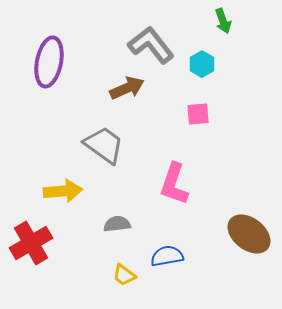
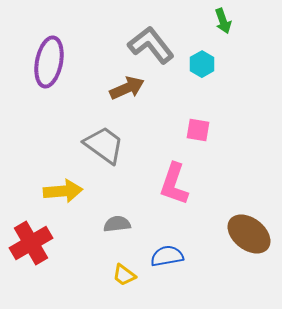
pink square: moved 16 px down; rotated 15 degrees clockwise
